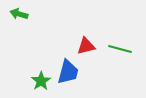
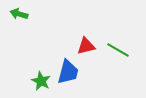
green line: moved 2 px left, 1 px down; rotated 15 degrees clockwise
green star: rotated 12 degrees counterclockwise
